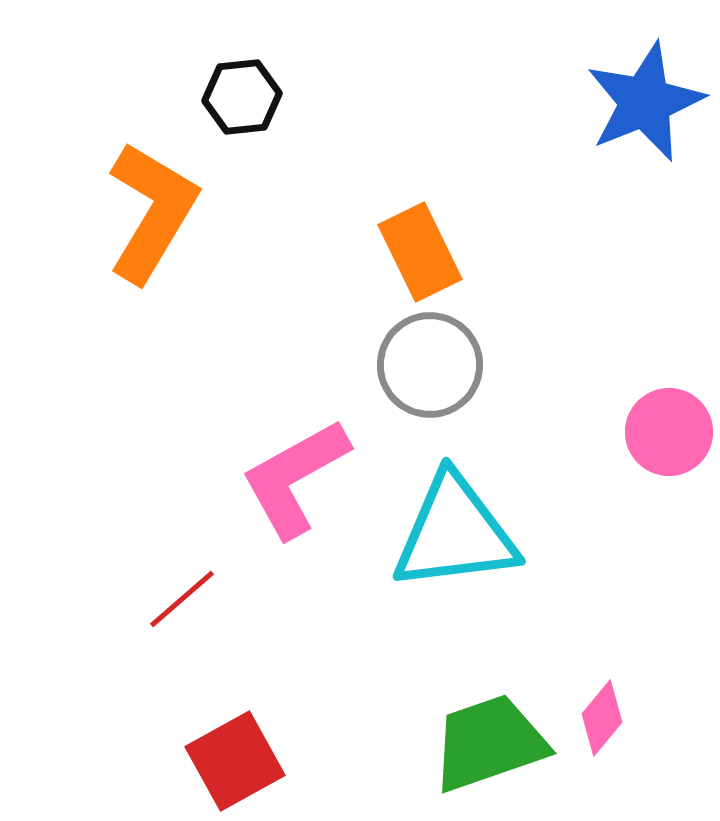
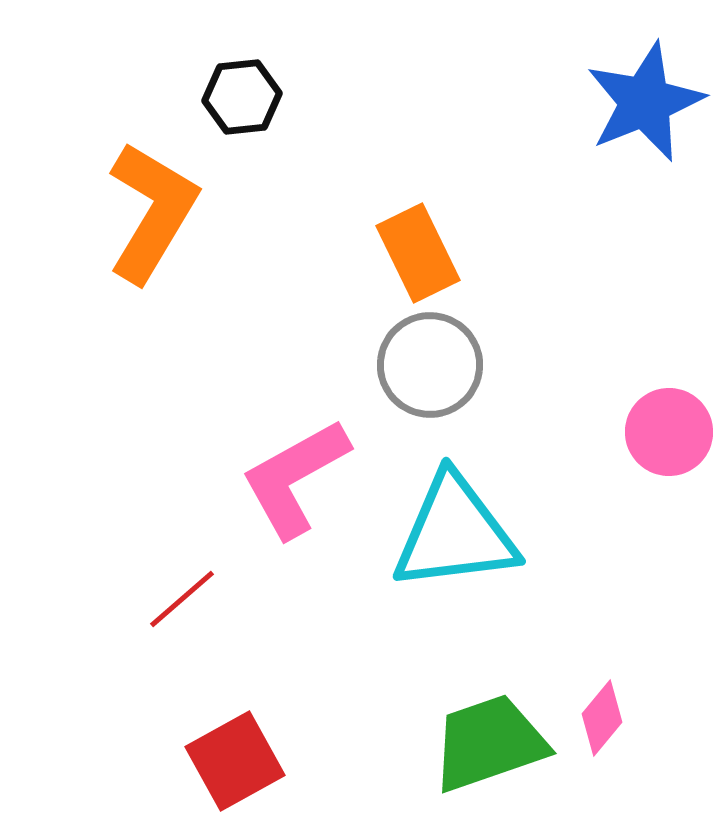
orange rectangle: moved 2 px left, 1 px down
